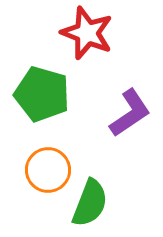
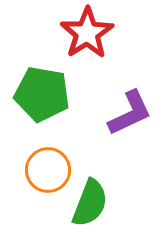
red star: rotated 18 degrees clockwise
green pentagon: rotated 6 degrees counterclockwise
purple L-shape: rotated 9 degrees clockwise
